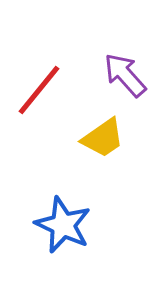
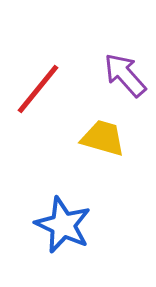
red line: moved 1 px left, 1 px up
yellow trapezoid: rotated 129 degrees counterclockwise
